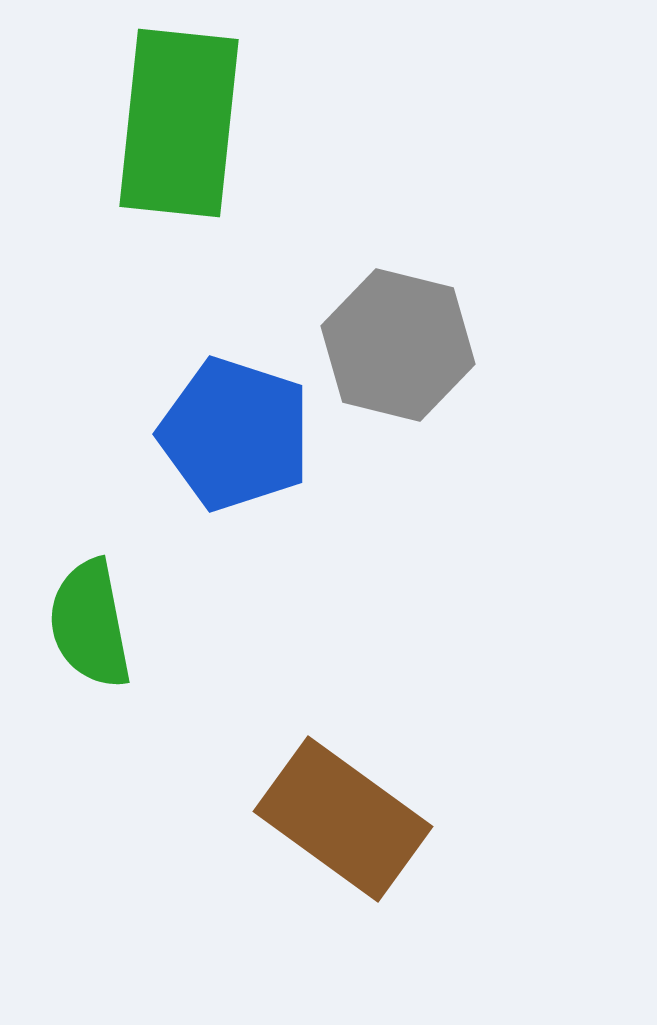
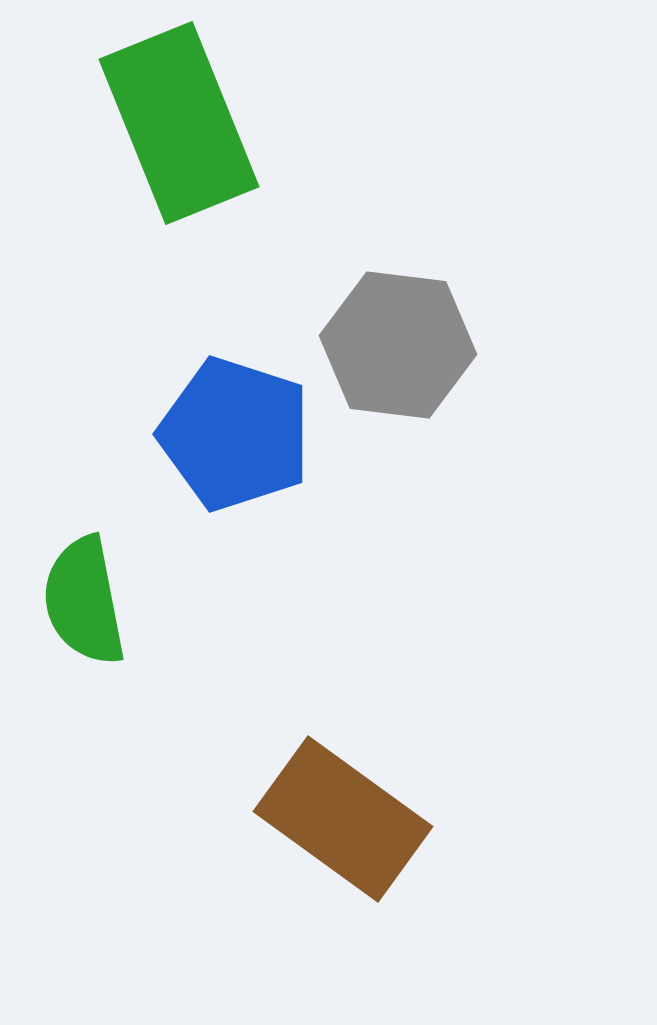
green rectangle: rotated 28 degrees counterclockwise
gray hexagon: rotated 7 degrees counterclockwise
green semicircle: moved 6 px left, 23 px up
